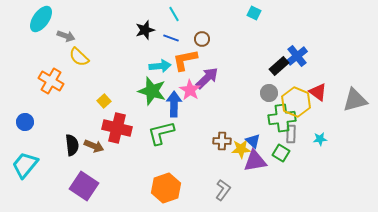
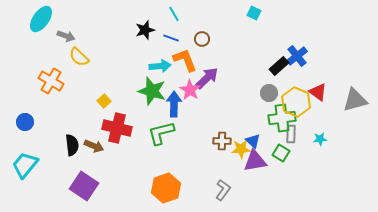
orange L-shape: rotated 80 degrees clockwise
